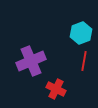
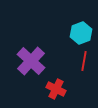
purple cross: rotated 24 degrees counterclockwise
